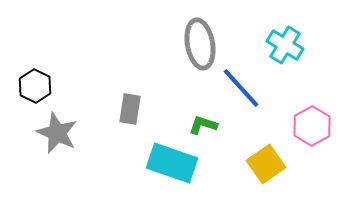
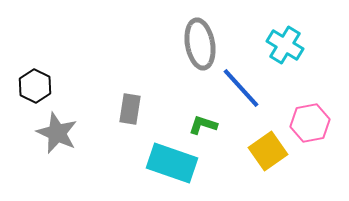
pink hexagon: moved 2 px left, 3 px up; rotated 18 degrees clockwise
yellow square: moved 2 px right, 13 px up
